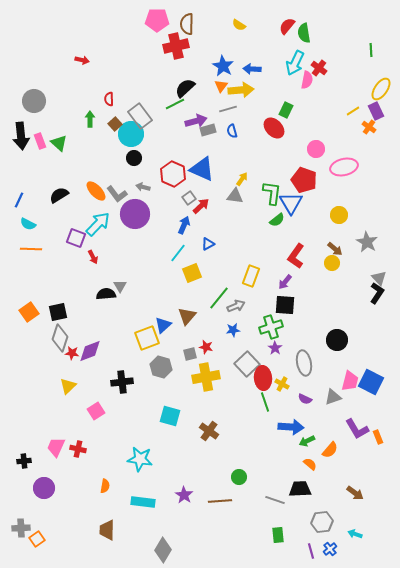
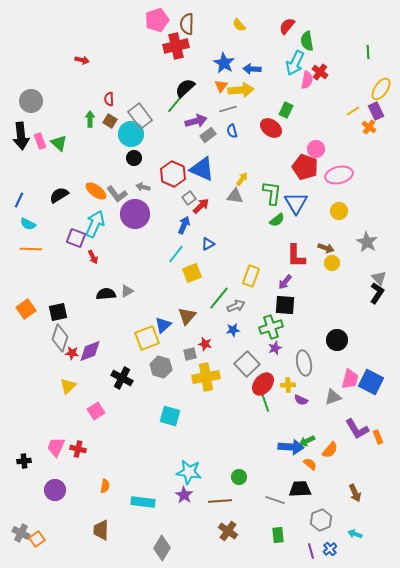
pink pentagon at (157, 20): rotated 20 degrees counterclockwise
yellow semicircle at (239, 25): rotated 16 degrees clockwise
green semicircle at (304, 33): moved 3 px right, 8 px down
green line at (371, 50): moved 3 px left, 2 px down
blue star at (223, 66): moved 1 px right, 3 px up
red cross at (319, 68): moved 1 px right, 4 px down
gray circle at (34, 101): moved 3 px left
green line at (175, 104): rotated 24 degrees counterclockwise
brown square at (115, 124): moved 5 px left, 3 px up; rotated 16 degrees counterclockwise
red ellipse at (274, 128): moved 3 px left; rotated 10 degrees counterclockwise
gray rectangle at (208, 130): moved 5 px down; rotated 21 degrees counterclockwise
pink ellipse at (344, 167): moved 5 px left, 8 px down
red pentagon at (304, 180): moved 1 px right, 13 px up
orange ellipse at (96, 191): rotated 10 degrees counterclockwise
blue triangle at (291, 203): moved 5 px right
yellow circle at (339, 215): moved 4 px up
cyan arrow at (98, 224): moved 3 px left; rotated 20 degrees counterclockwise
brown arrow at (335, 249): moved 9 px left, 1 px up; rotated 21 degrees counterclockwise
cyan line at (178, 253): moved 2 px left, 1 px down
red L-shape at (296, 256): rotated 35 degrees counterclockwise
gray triangle at (120, 286): moved 7 px right, 5 px down; rotated 32 degrees clockwise
orange square at (29, 312): moved 3 px left, 3 px up
red star at (206, 347): moved 1 px left, 3 px up
purple star at (275, 348): rotated 16 degrees clockwise
red ellipse at (263, 378): moved 6 px down; rotated 45 degrees clockwise
pink trapezoid at (350, 381): moved 2 px up
black cross at (122, 382): moved 4 px up; rotated 35 degrees clockwise
yellow cross at (282, 384): moved 6 px right, 1 px down; rotated 32 degrees counterclockwise
purple semicircle at (305, 399): moved 4 px left, 1 px down
blue arrow at (291, 427): moved 20 px down
brown cross at (209, 431): moved 19 px right, 100 px down
cyan star at (140, 459): moved 49 px right, 13 px down
purple circle at (44, 488): moved 11 px right, 2 px down
brown arrow at (355, 493): rotated 30 degrees clockwise
gray hexagon at (322, 522): moved 1 px left, 2 px up; rotated 15 degrees counterclockwise
gray cross at (21, 528): moved 5 px down; rotated 30 degrees clockwise
brown trapezoid at (107, 530): moved 6 px left
gray diamond at (163, 550): moved 1 px left, 2 px up
